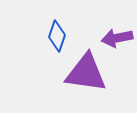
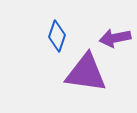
purple arrow: moved 2 px left
